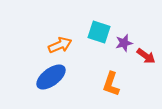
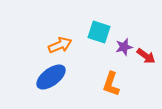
purple star: moved 4 px down
